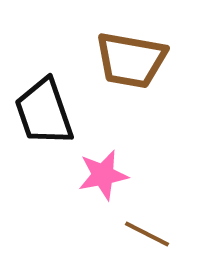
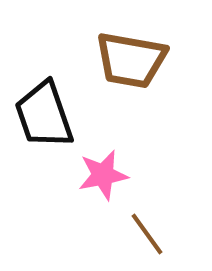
black trapezoid: moved 3 px down
brown line: rotated 27 degrees clockwise
